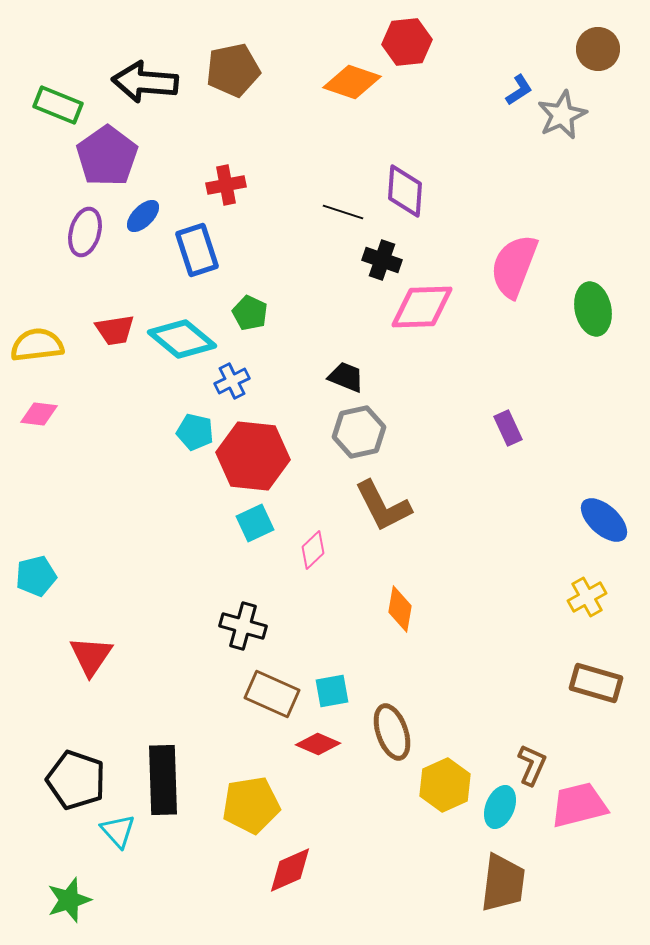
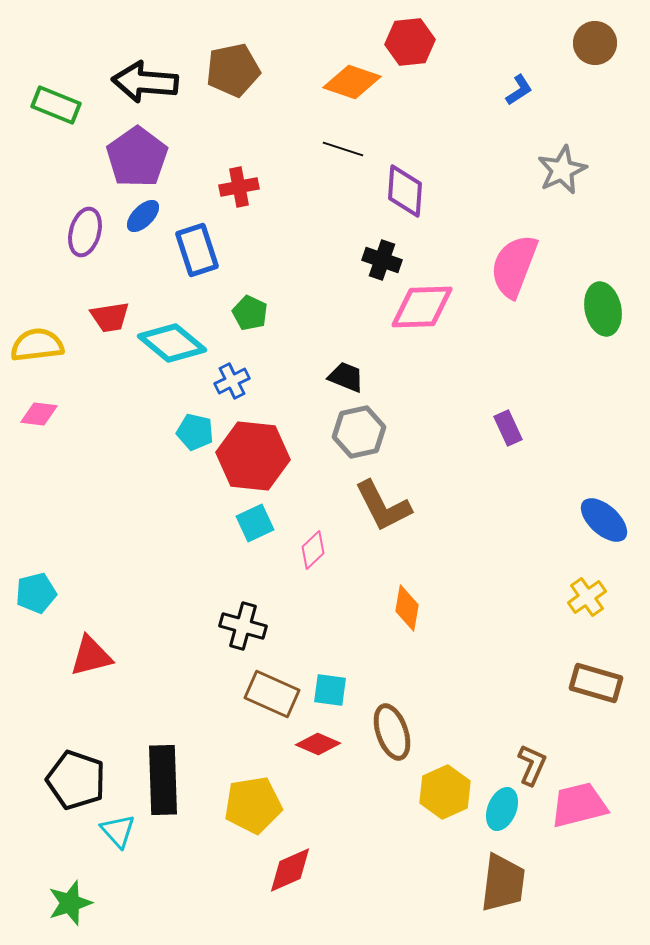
red hexagon at (407, 42): moved 3 px right
brown circle at (598, 49): moved 3 px left, 6 px up
green rectangle at (58, 105): moved 2 px left
gray star at (562, 115): moved 55 px down
purple pentagon at (107, 156): moved 30 px right, 1 px down
red cross at (226, 185): moved 13 px right, 2 px down
black line at (343, 212): moved 63 px up
green ellipse at (593, 309): moved 10 px right
red trapezoid at (115, 330): moved 5 px left, 13 px up
cyan diamond at (182, 339): moved 10 px left, 4 px down
cyan pentagon at (36, 576): moved 17 px down
yellow cross at (587, 597): rotated 6 degrees counterclockwise
orange diamond at (400, 609): moved 7 px right, 1 px up
red triangle at (91, 656): rotated 42 degrees clockwise
cyan square at (332, 691): moved 2 px left, 1 px up; rotated 18 degrees clockwise
yellow hexagon at (445, 785): moved 7 px down
yellow pentagon at (251, 805): moved 2 px right
cyan ellipse at (500, 807): moved 2 px right, 2 px down
green star at (69, 900): moved 1 px right, 3 px down
